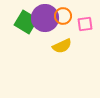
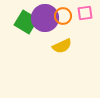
pink square: moved 11 px up
